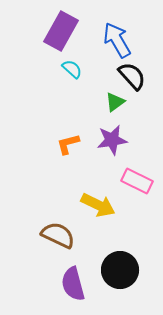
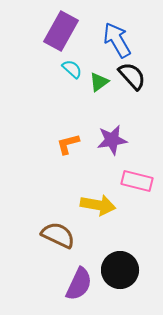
green triangle: moved 16 px left, 20 px up
pink rectangle: rotated 12 degrees counterclockwise
yellow arrow: rotated 16 degrees counterclockwise
purple semicircle: moved 6 px right; rotated 140 degrees counterclockwise
